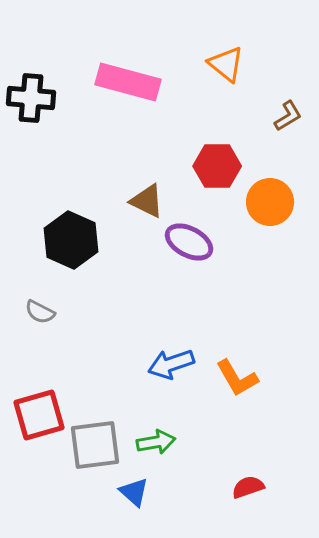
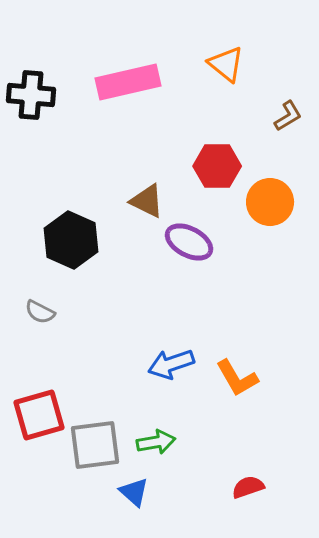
pink rectangle: rotated 28 degrees counterclockwise
black cross: moved 3 px up
